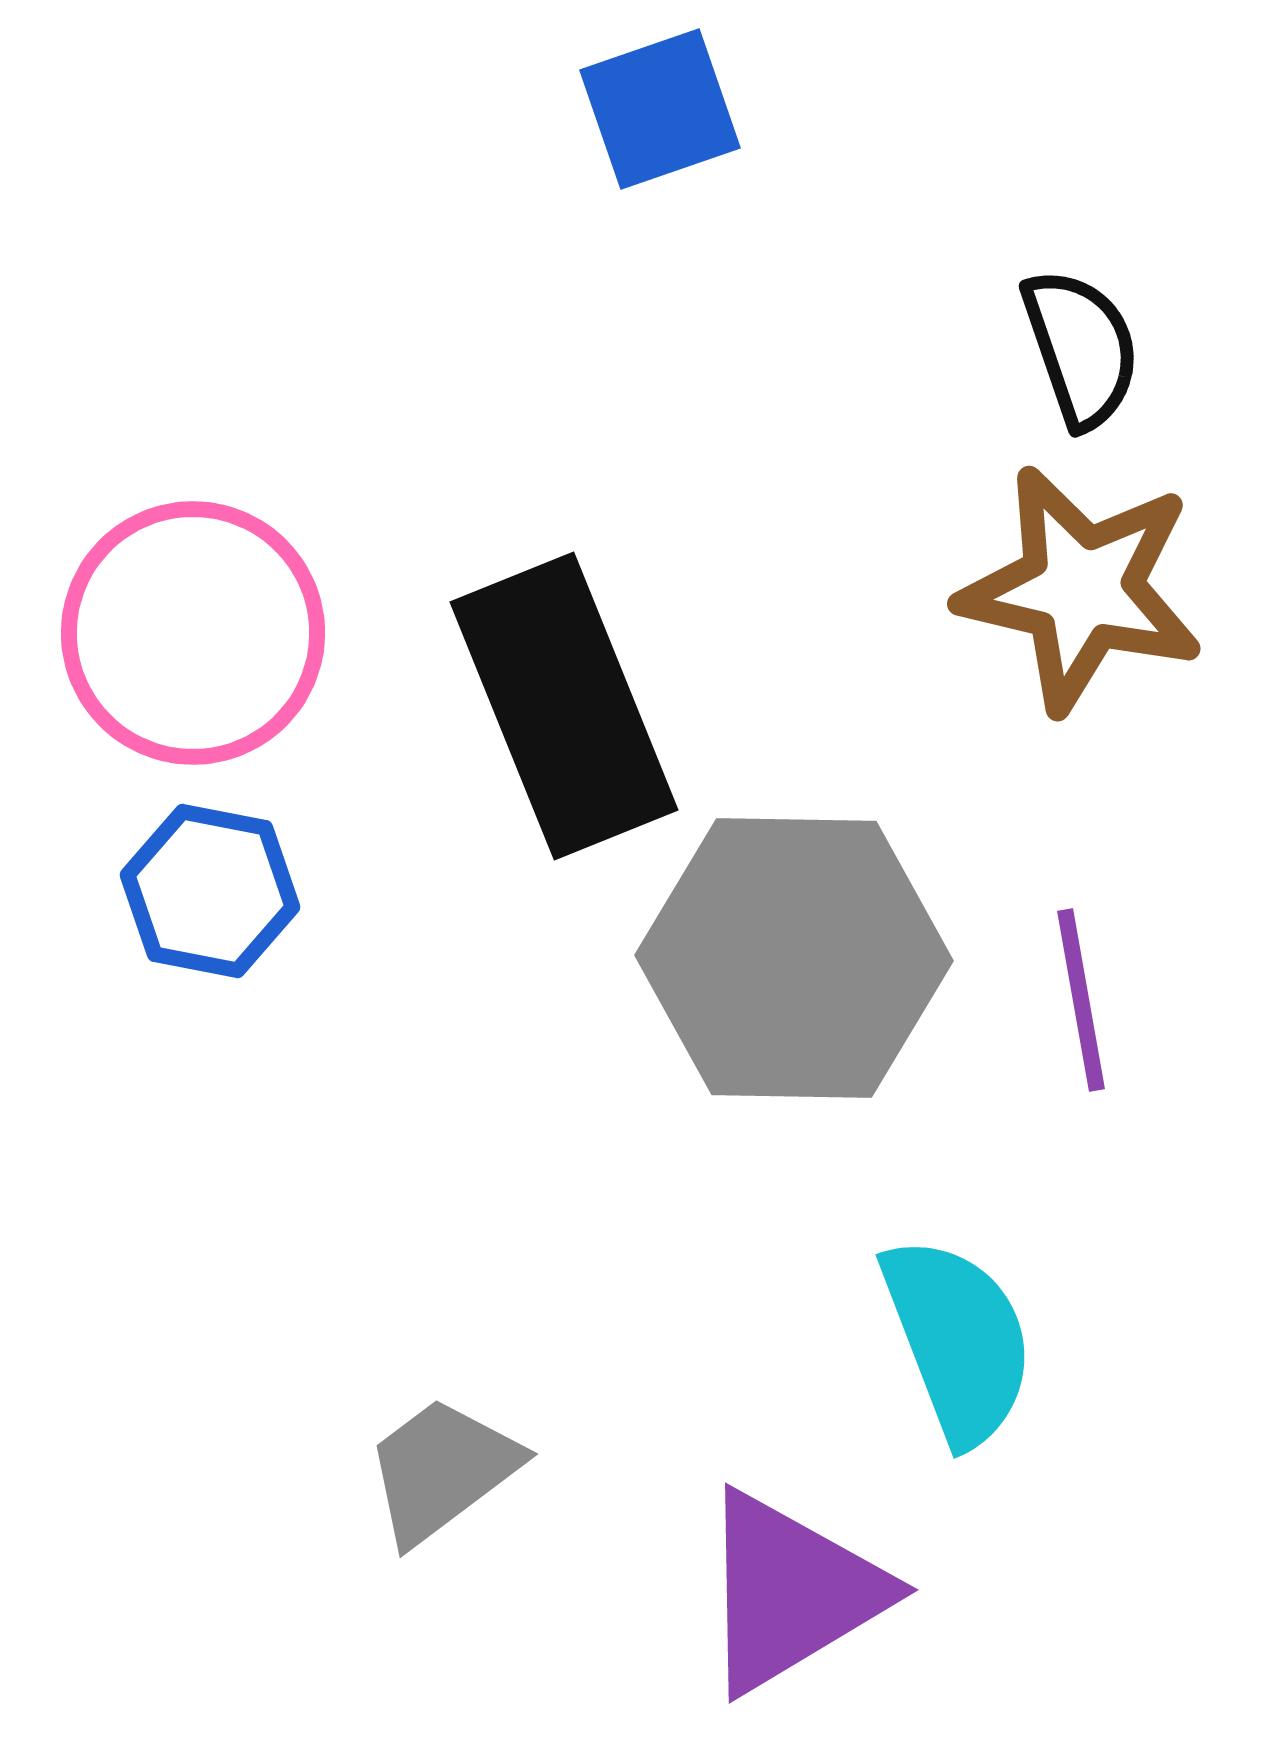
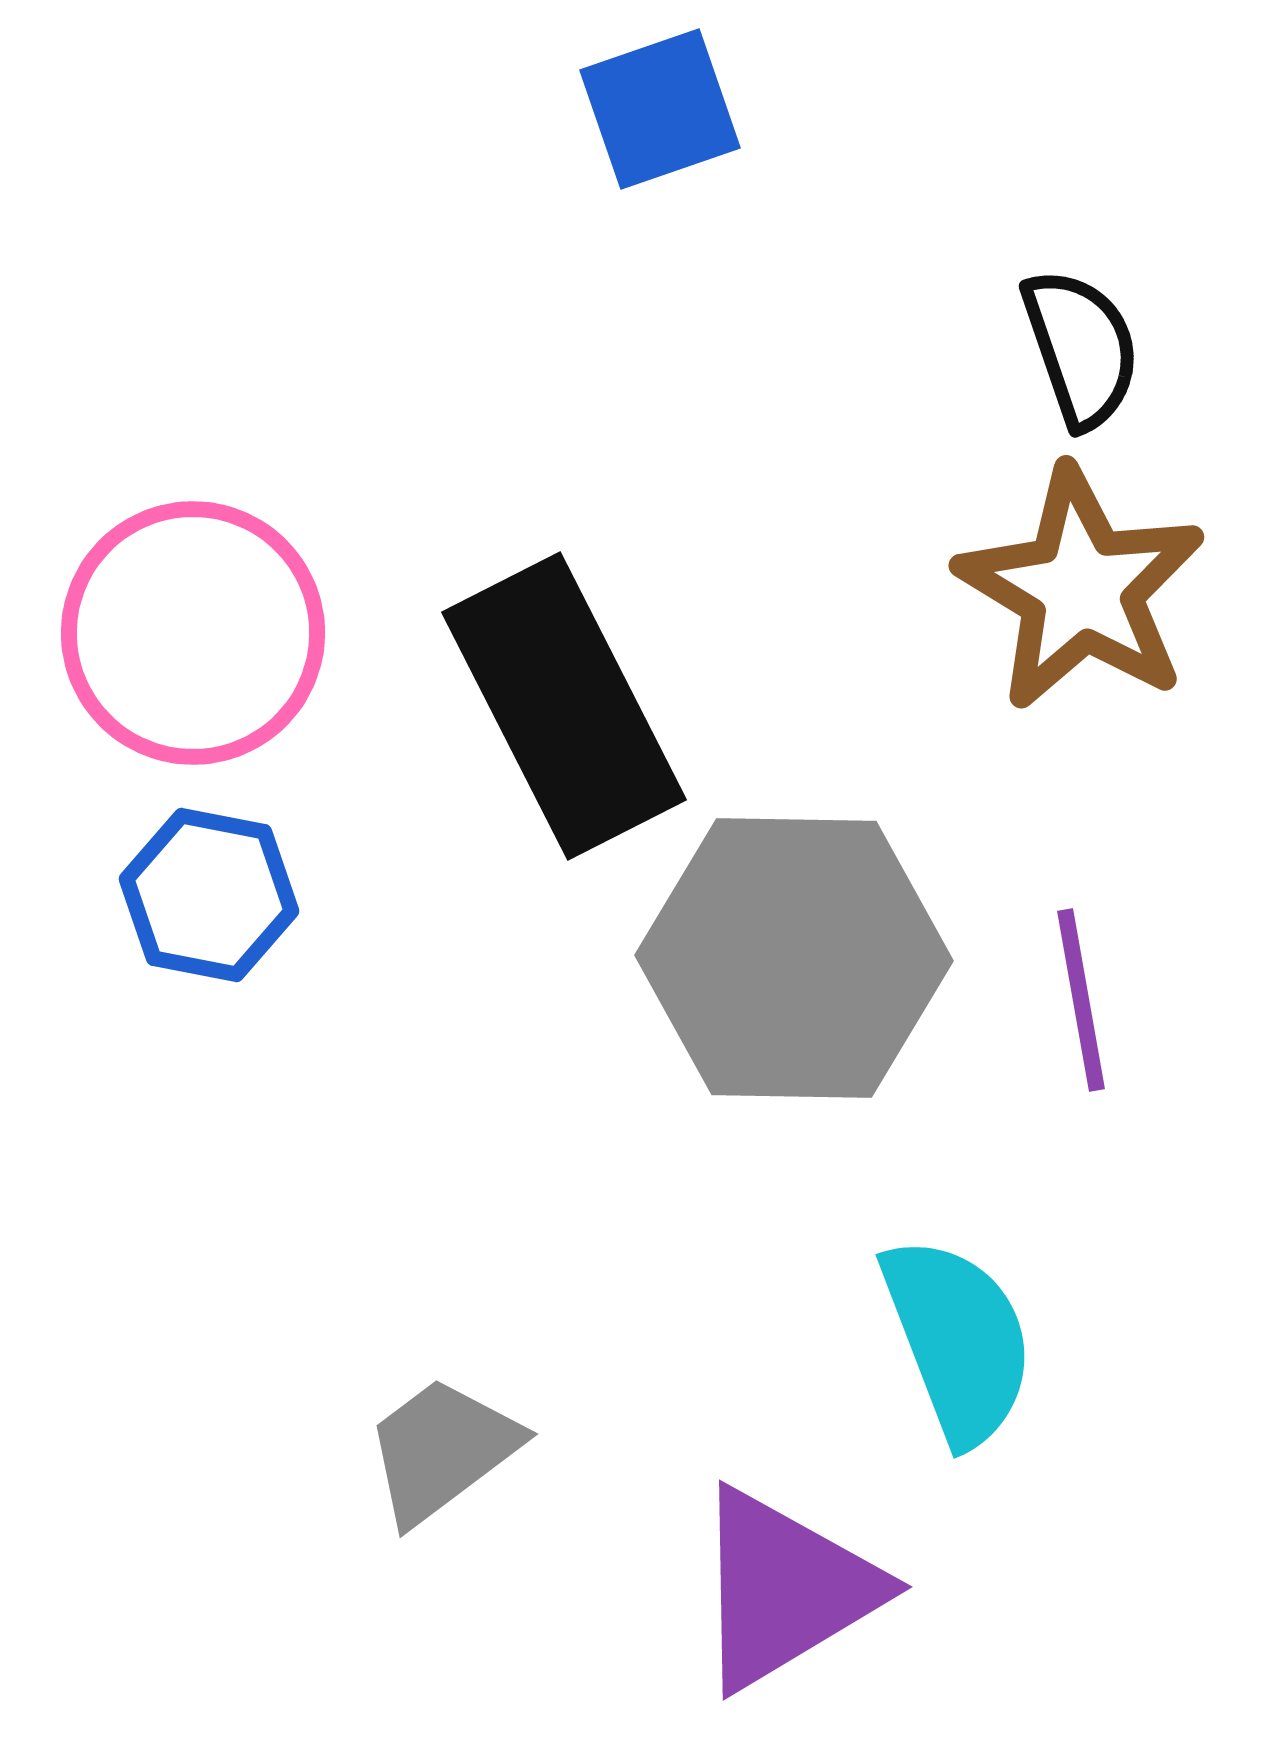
brown star: rotated 18 degrees clockwise
black rectangle: rotated 5 degrees counterclockwise
blue hexagon: moved 1 px left, 4 px down
gray trapezoid: moved 20 px up
purple triangle: moved 6 px left, 3 px up
